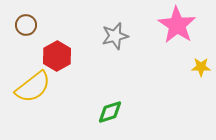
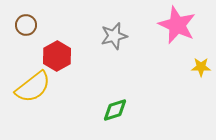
pink star: rotated 9 degrees counterclockwise
gray star: moved 1 px left
green diamond: moved 5 px right, 2 px up
